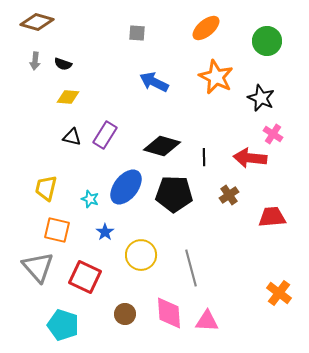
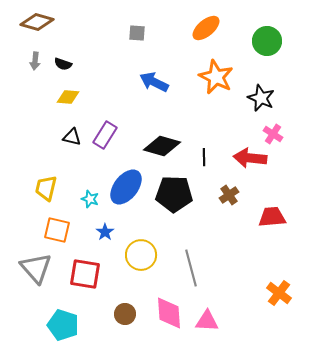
gray triangle: moved 2 px left, 1 px down
red square: moved 3 px up; rotated 16 degrees counterclockwise
